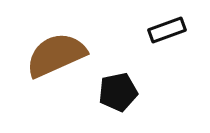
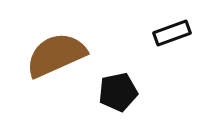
black rectangle: moved 5 px right, 3 px down
